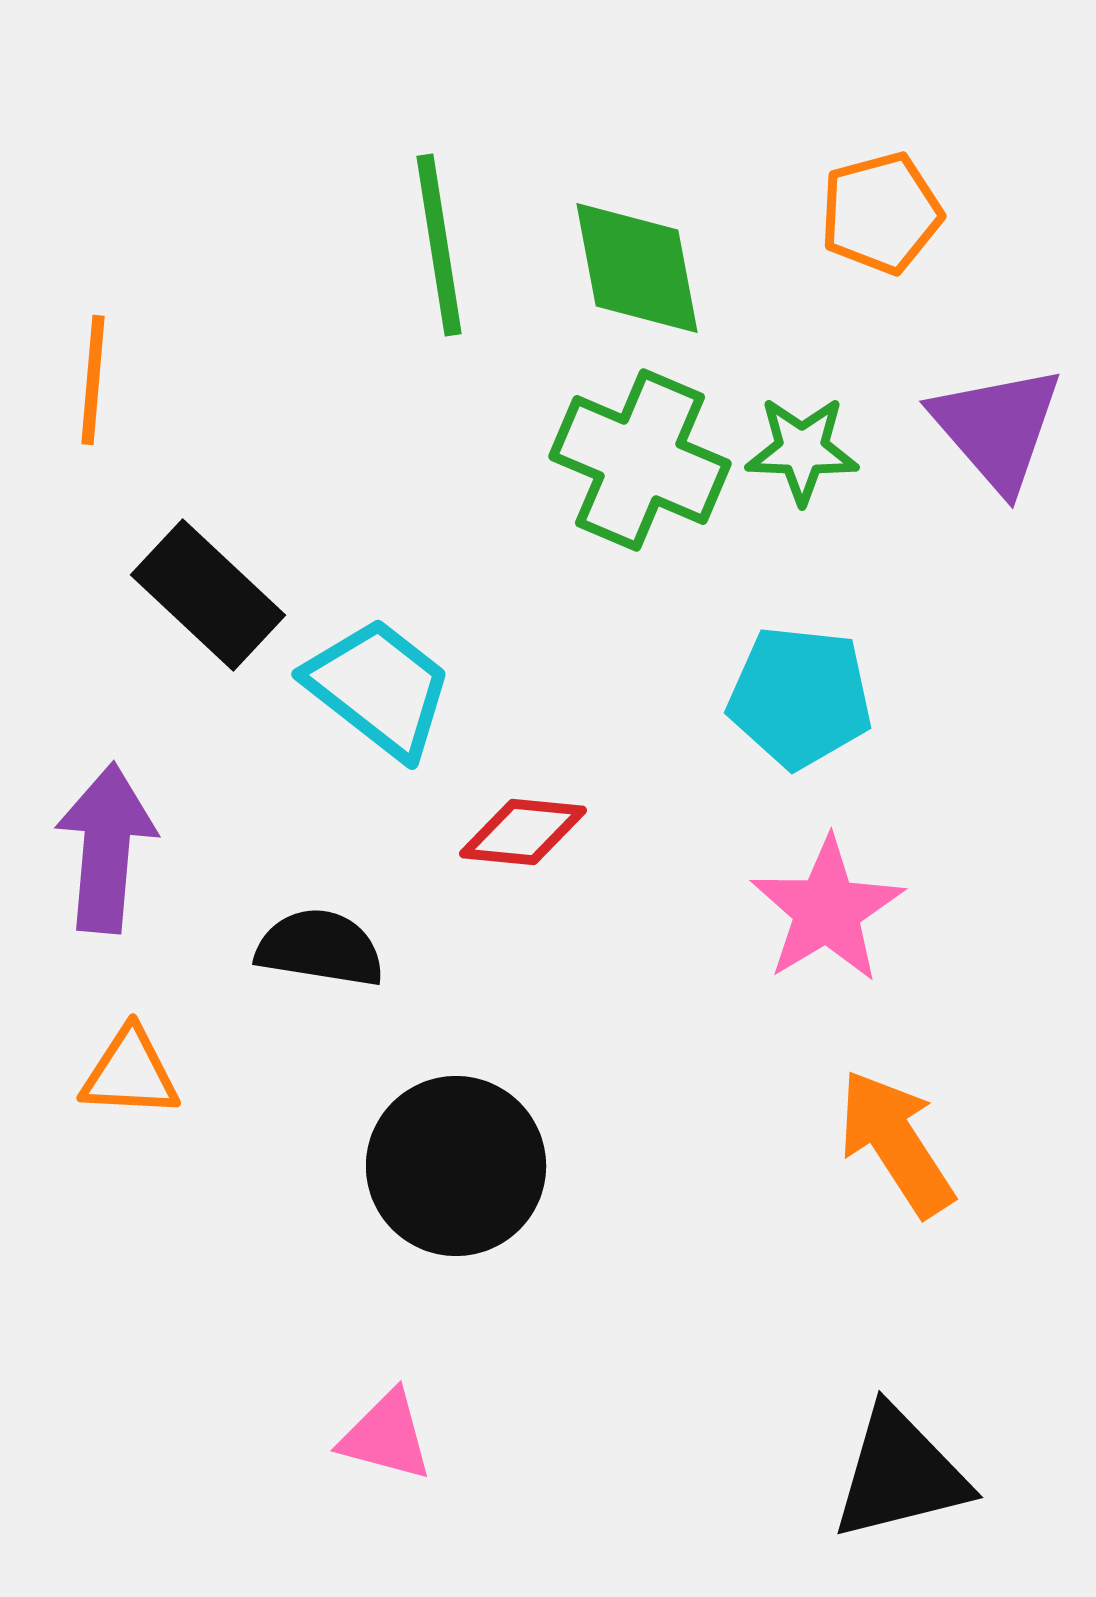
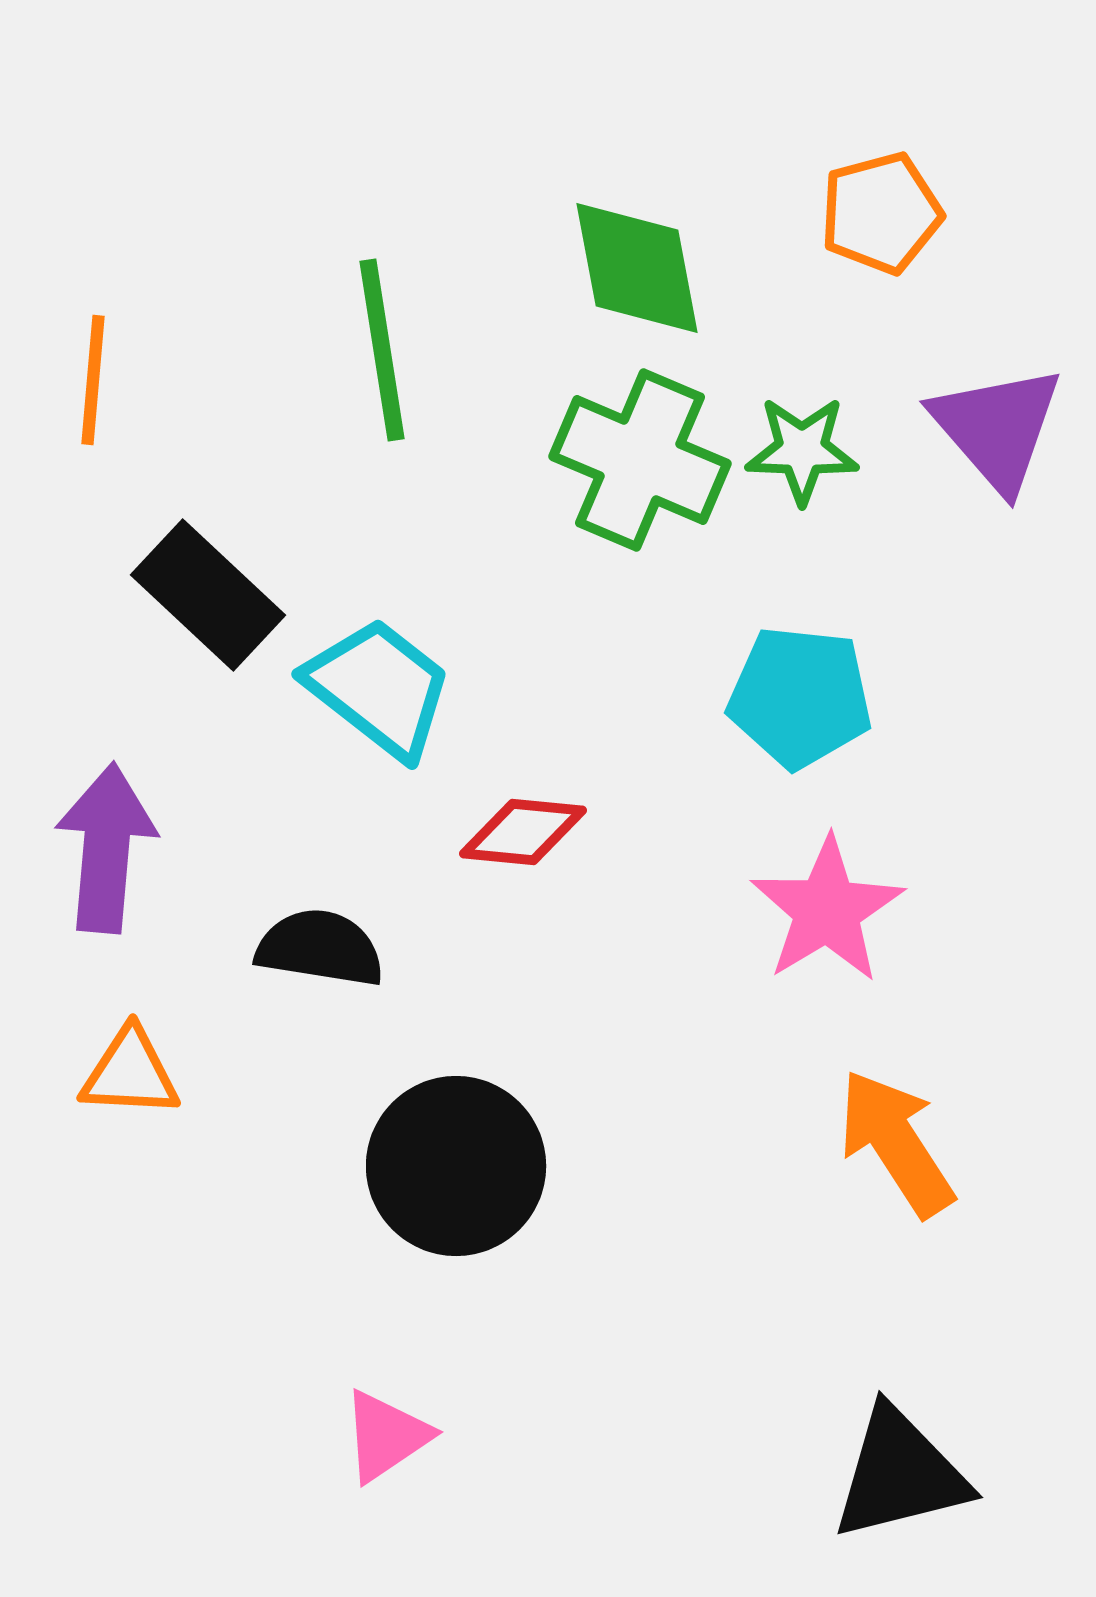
green line: moved 57 px left, 105 px down
pink triangle: rotated 49 degrees counterclockwise
